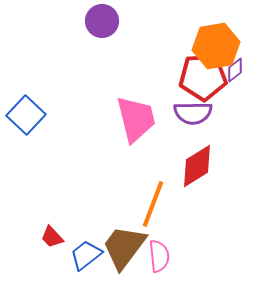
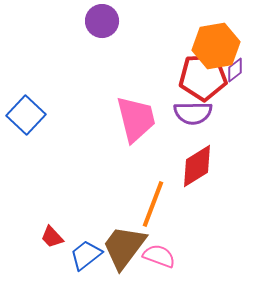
pink semicircle: rotated 64 degrees counterclockwise
